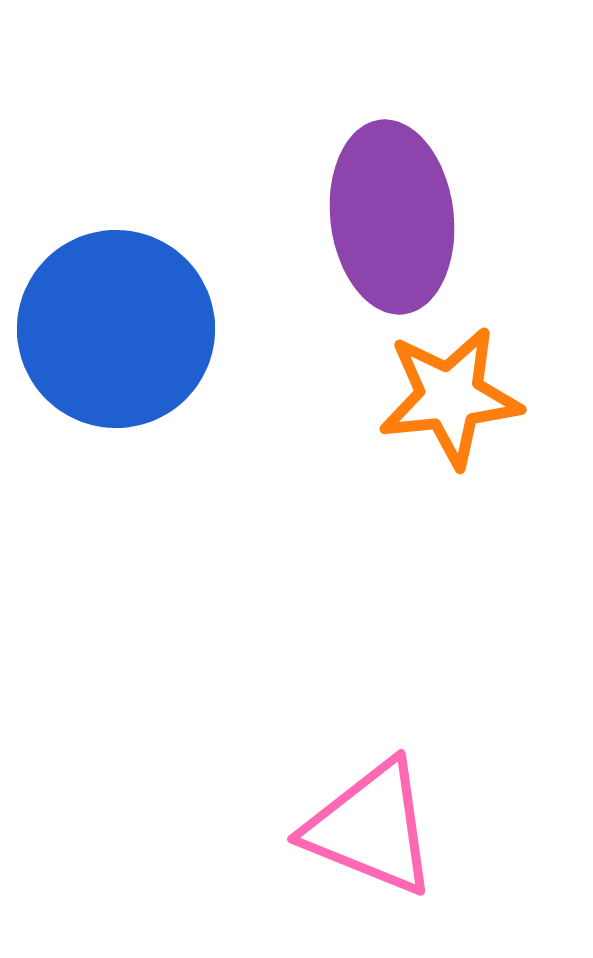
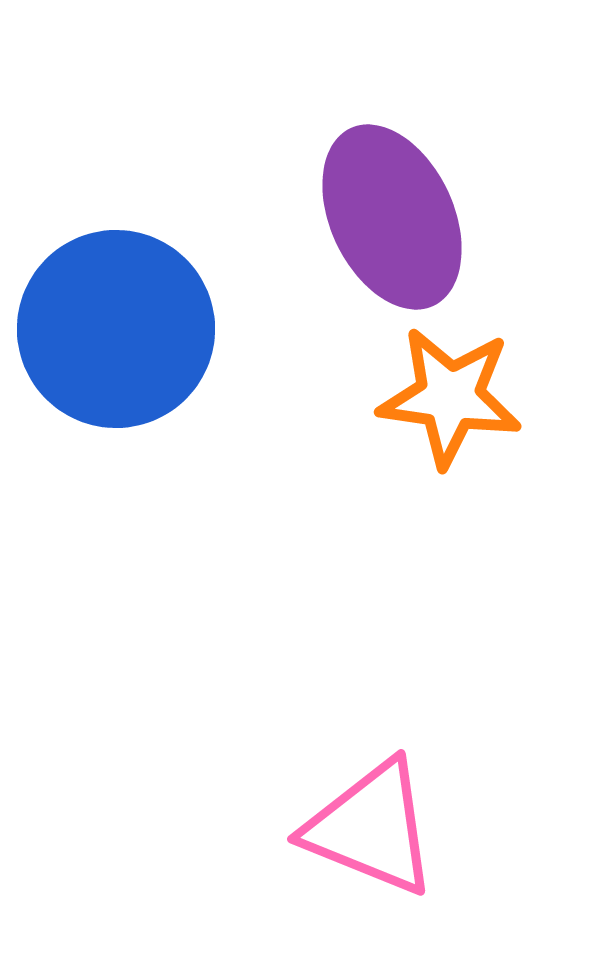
purple ellipse: rotated 18 degrees counterclockwise
orange star: rotated 14 degrees clockwise
